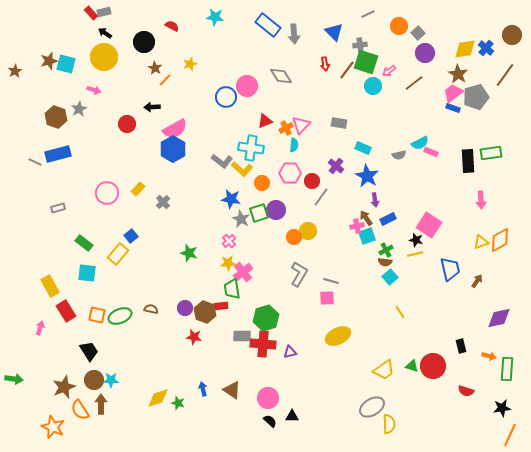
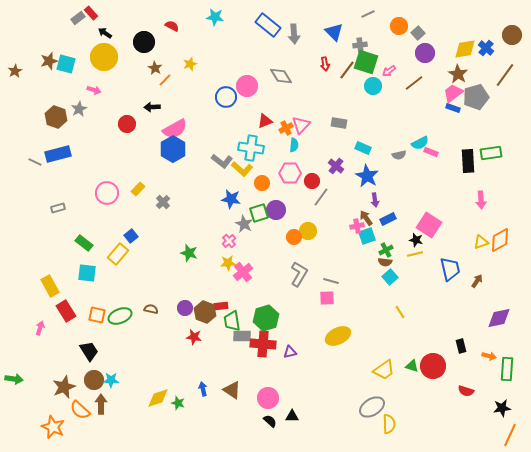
gray rectangle at (104, 12): moved 26 px left, 6 px down; rotated 24 degrees counterclockwise
gray star at (241, 219): moved 3 px right, 5 px down
green trapezoid at (232, 289): moved 32 px down
orange semicircle at (80, 410): rotated 15 degrees counterclockwise
